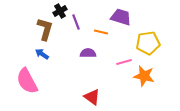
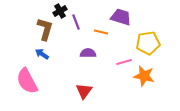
red triangle: moved 8 px left, 6 px up; rotated 30 degrees clockwise
